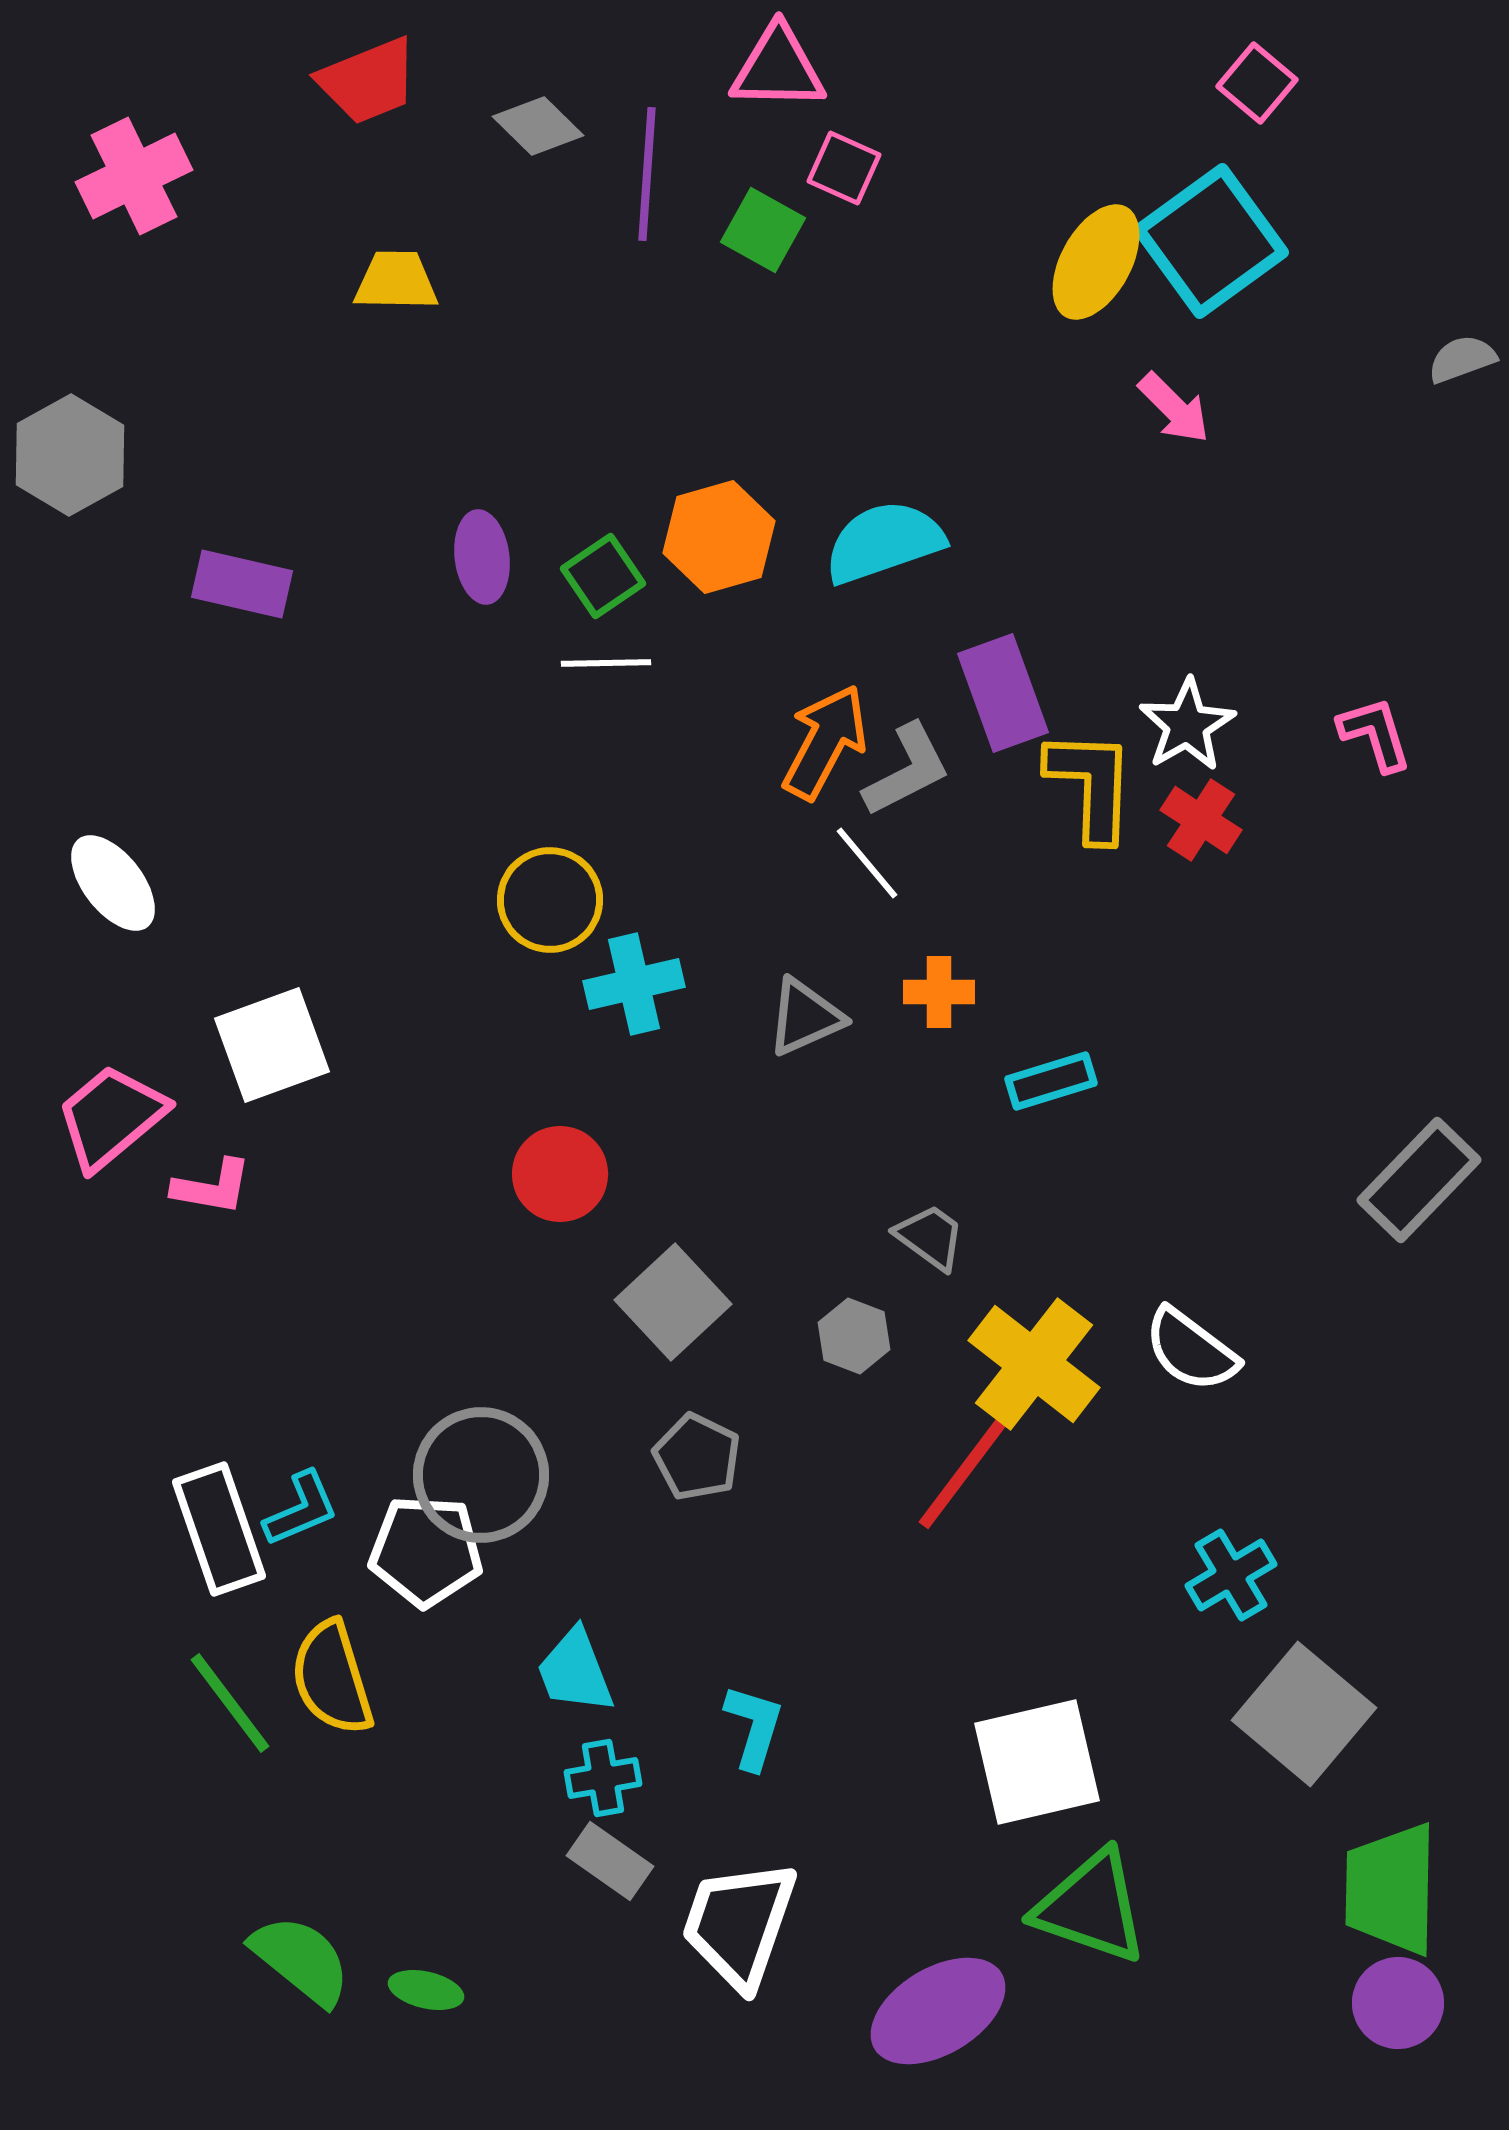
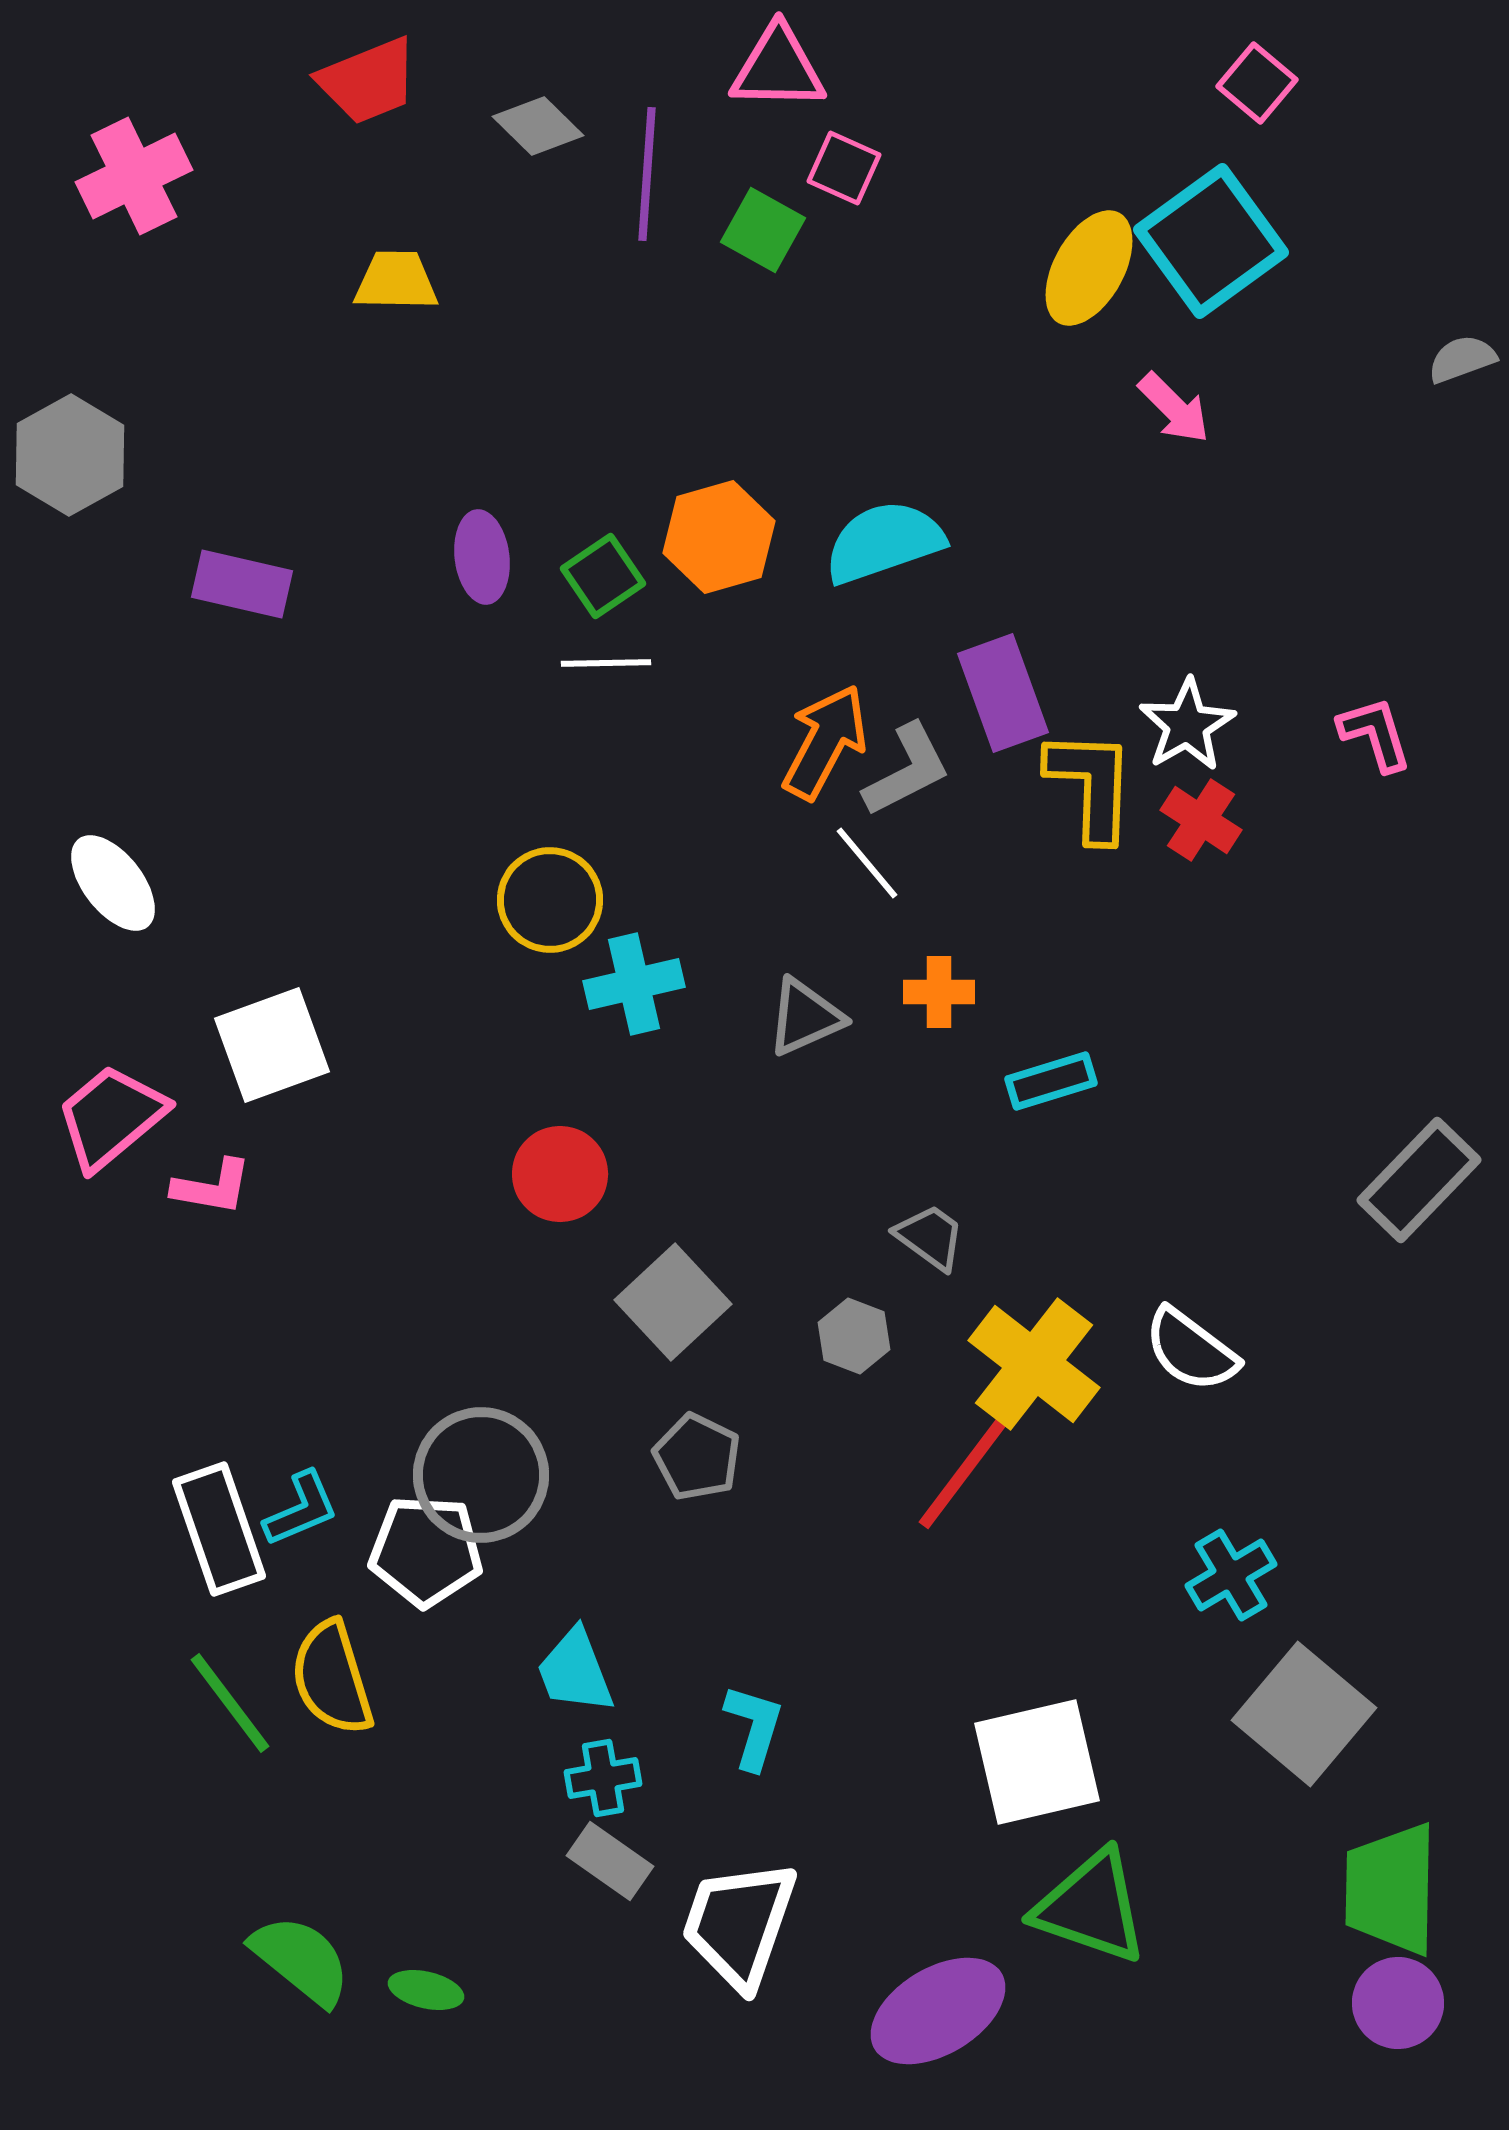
yellow ellipse at (1096, 262): moved 7 px left, 6 px down
